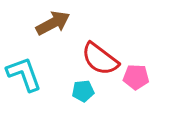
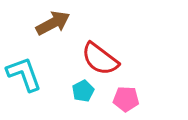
pink pentagon: moved 10 px left, 22 px down
cyan pentagon: rotated 20 degrees counterclockwise
